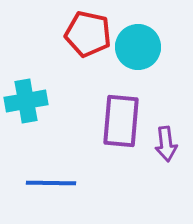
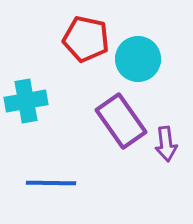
red pentagon: moved 2 px left, 5 px down
cyan circle: moved 12 px down
purple rectangle: rotated 40 degrees counterclockwise
